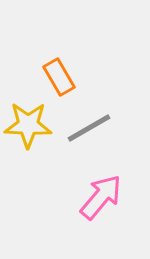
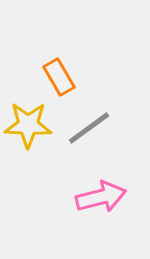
gray line: rotated 6 degrees counterclockwise
pink arrow: rotated 36 degrees clockwise
